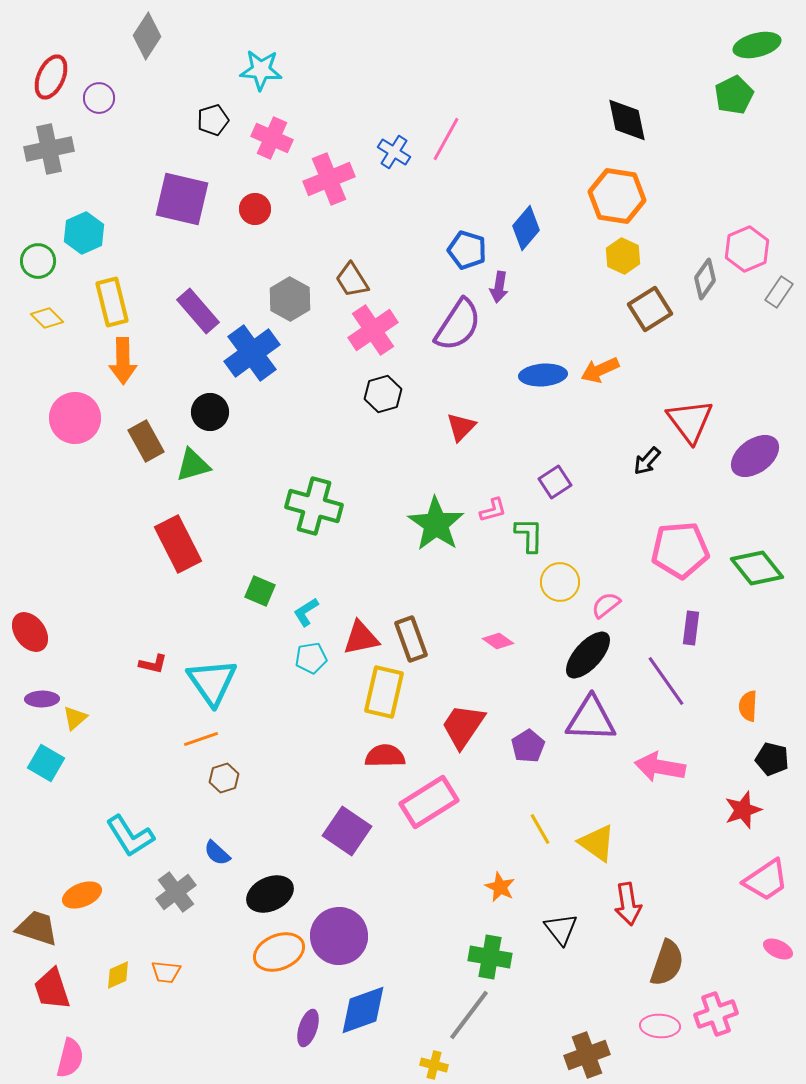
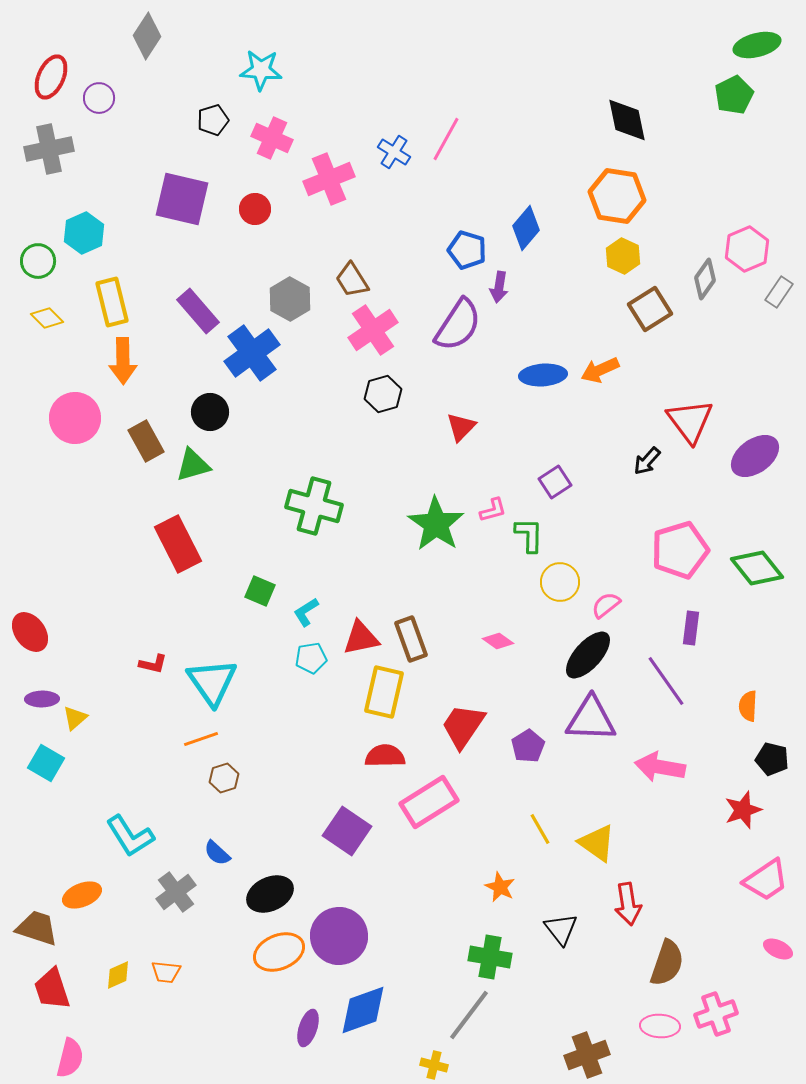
pink pentagon at (680, 550): rotated 12 degrees counterclockwise
